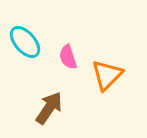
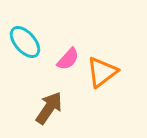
pink semicircle: moved 2 px down; rotated 120 degrees counterclockwise
orange triangle: moved 5 px left, 3 px up; rotated 8 degrees clockwise
